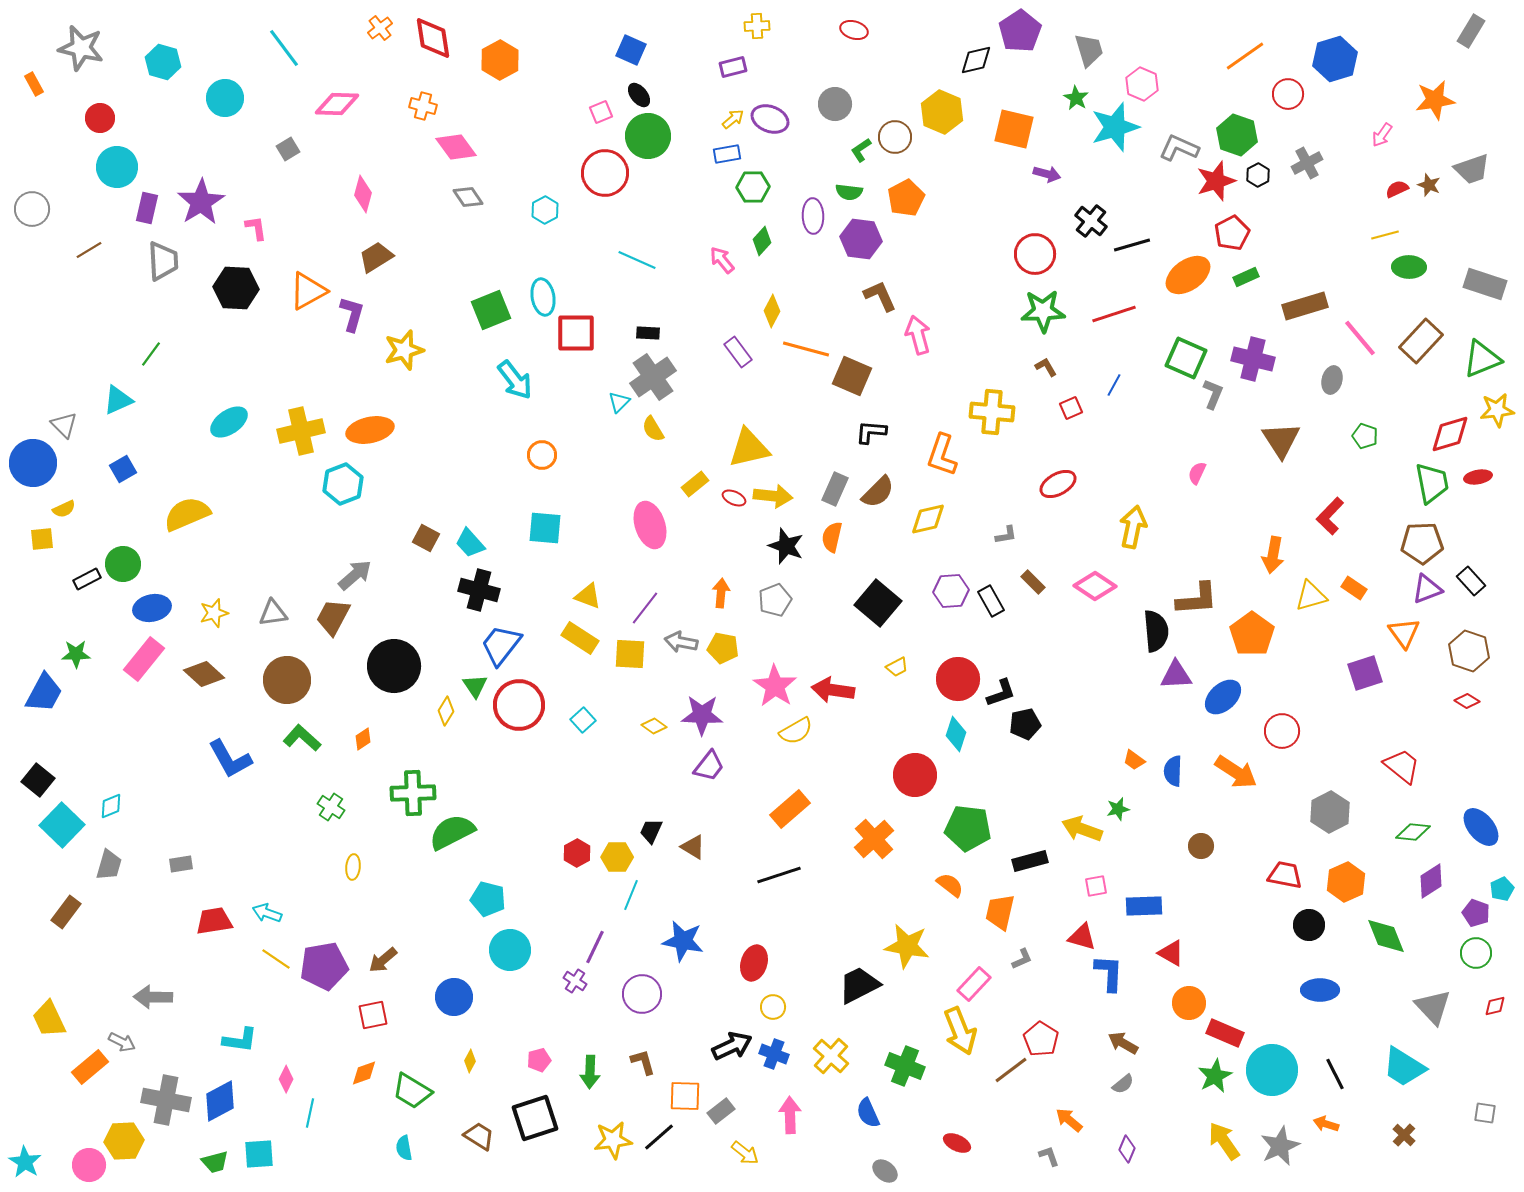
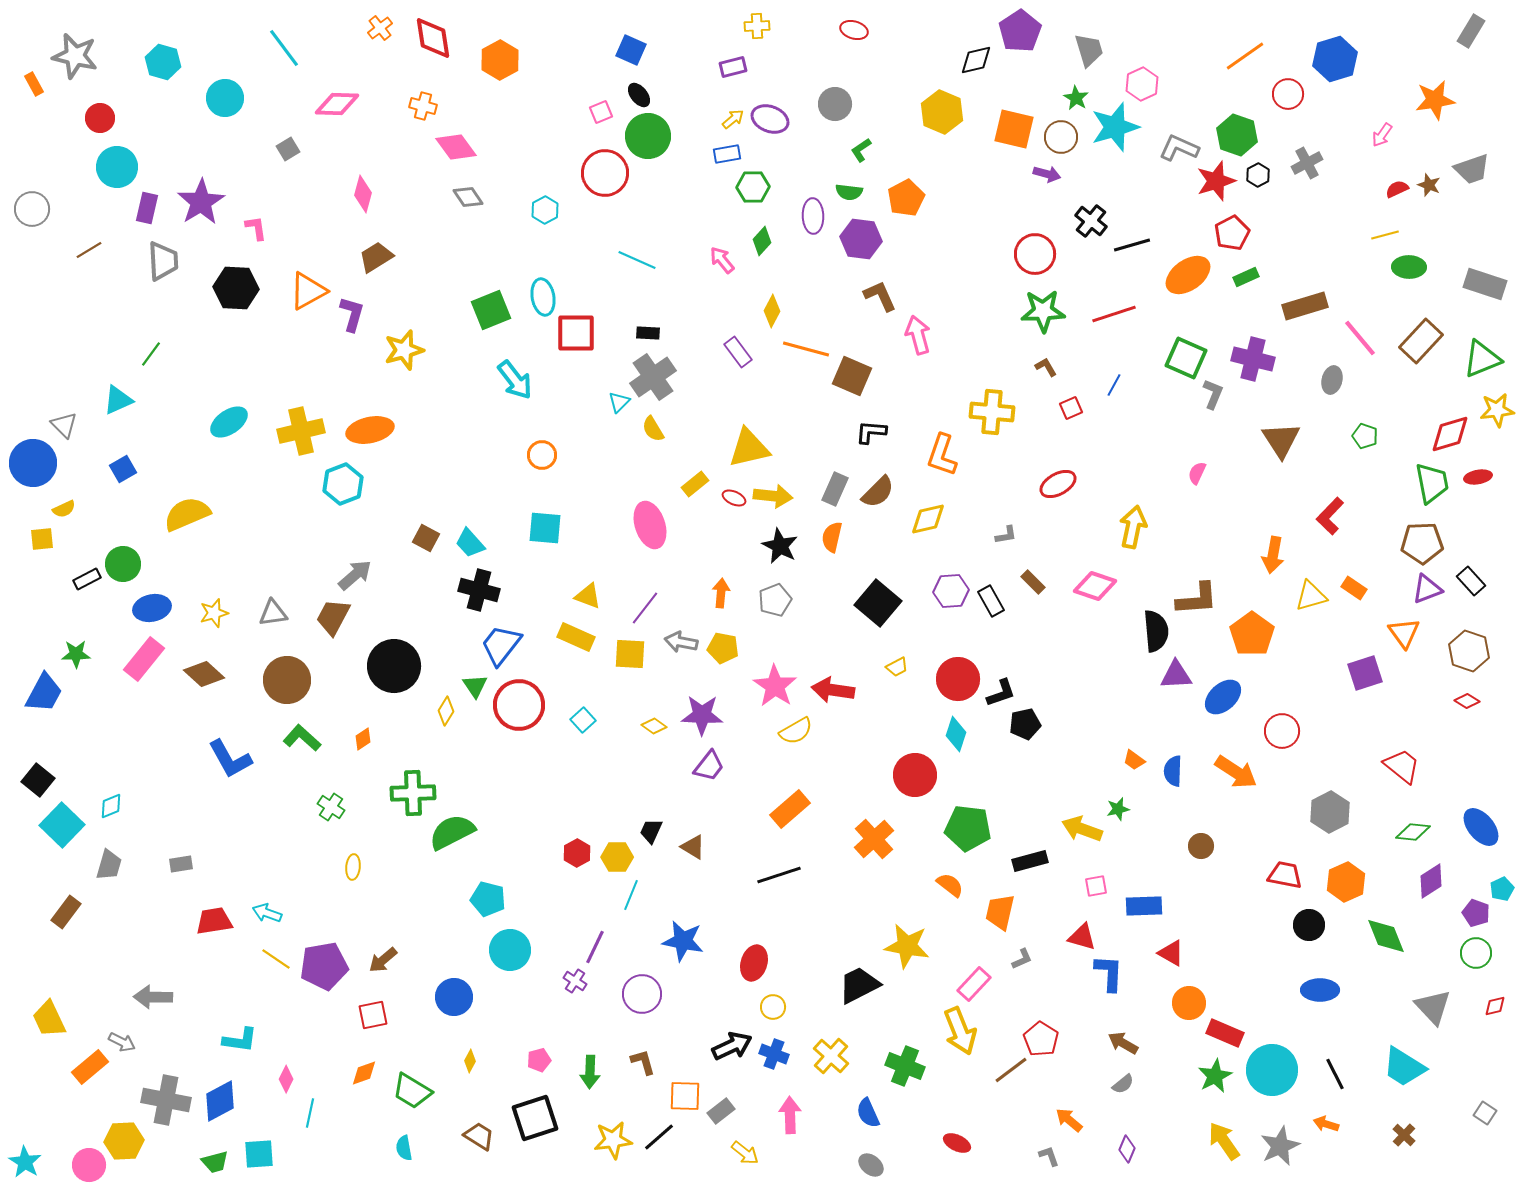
gray star at (81, 48): moved 6 px left, 8 px down
pink hexagon at (1142, 84): rotated 12 degrees clockwise
brown circle at (895, 137): moved 166 px right
black star at (786, 546): moved 6 px left; rotated 6 degrees clockwise
pink diamond at (1095, 586): rotated 15 degrees counterclockwise
yellow rectangle at (580, 638): moved 4 px left, 1 px up; rotated 9 degrees counterclockwise
gray square at (1485, 1113): rotated 25 degrees clockwise
gray ellipse at (885, 1171): moved 14 px left, 6 px up
